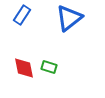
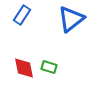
blue triangle: moved 2 px right, 1 px down
